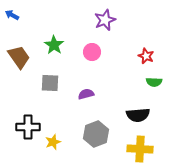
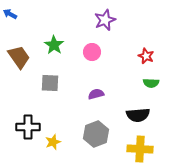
blue arrow: moved 2 px left, 1 px up
green semicircle: moved 3 px left, 1 px down
purple semicircle: moved 10 px right
